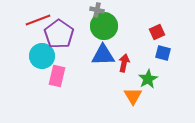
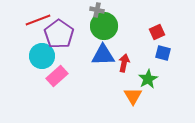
pink rectangle: rotated 35 degrees clockwise
